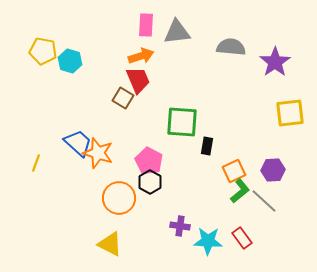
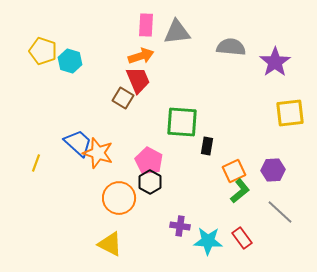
yellow pentagon: rotated 8 degrees clockwise
gray line: moved 16 px right, 11 px down
